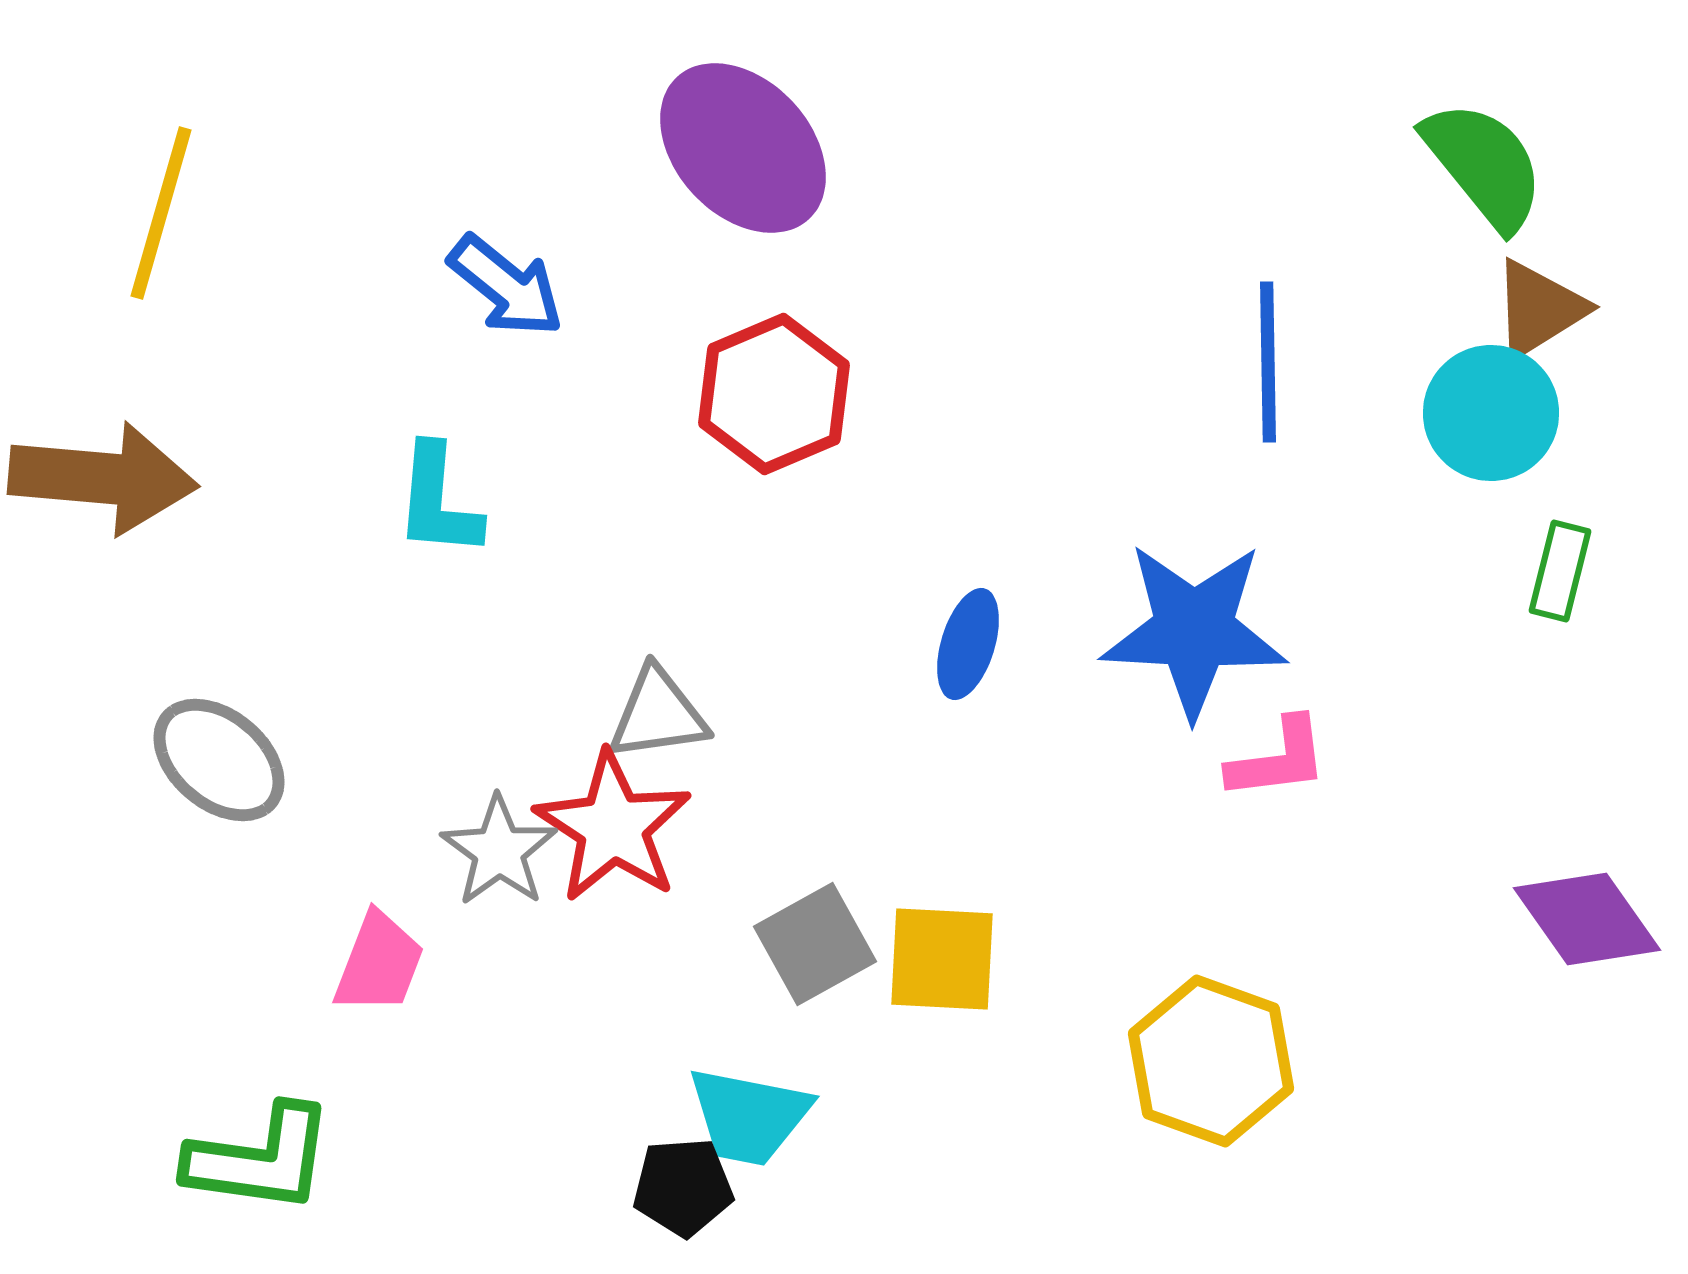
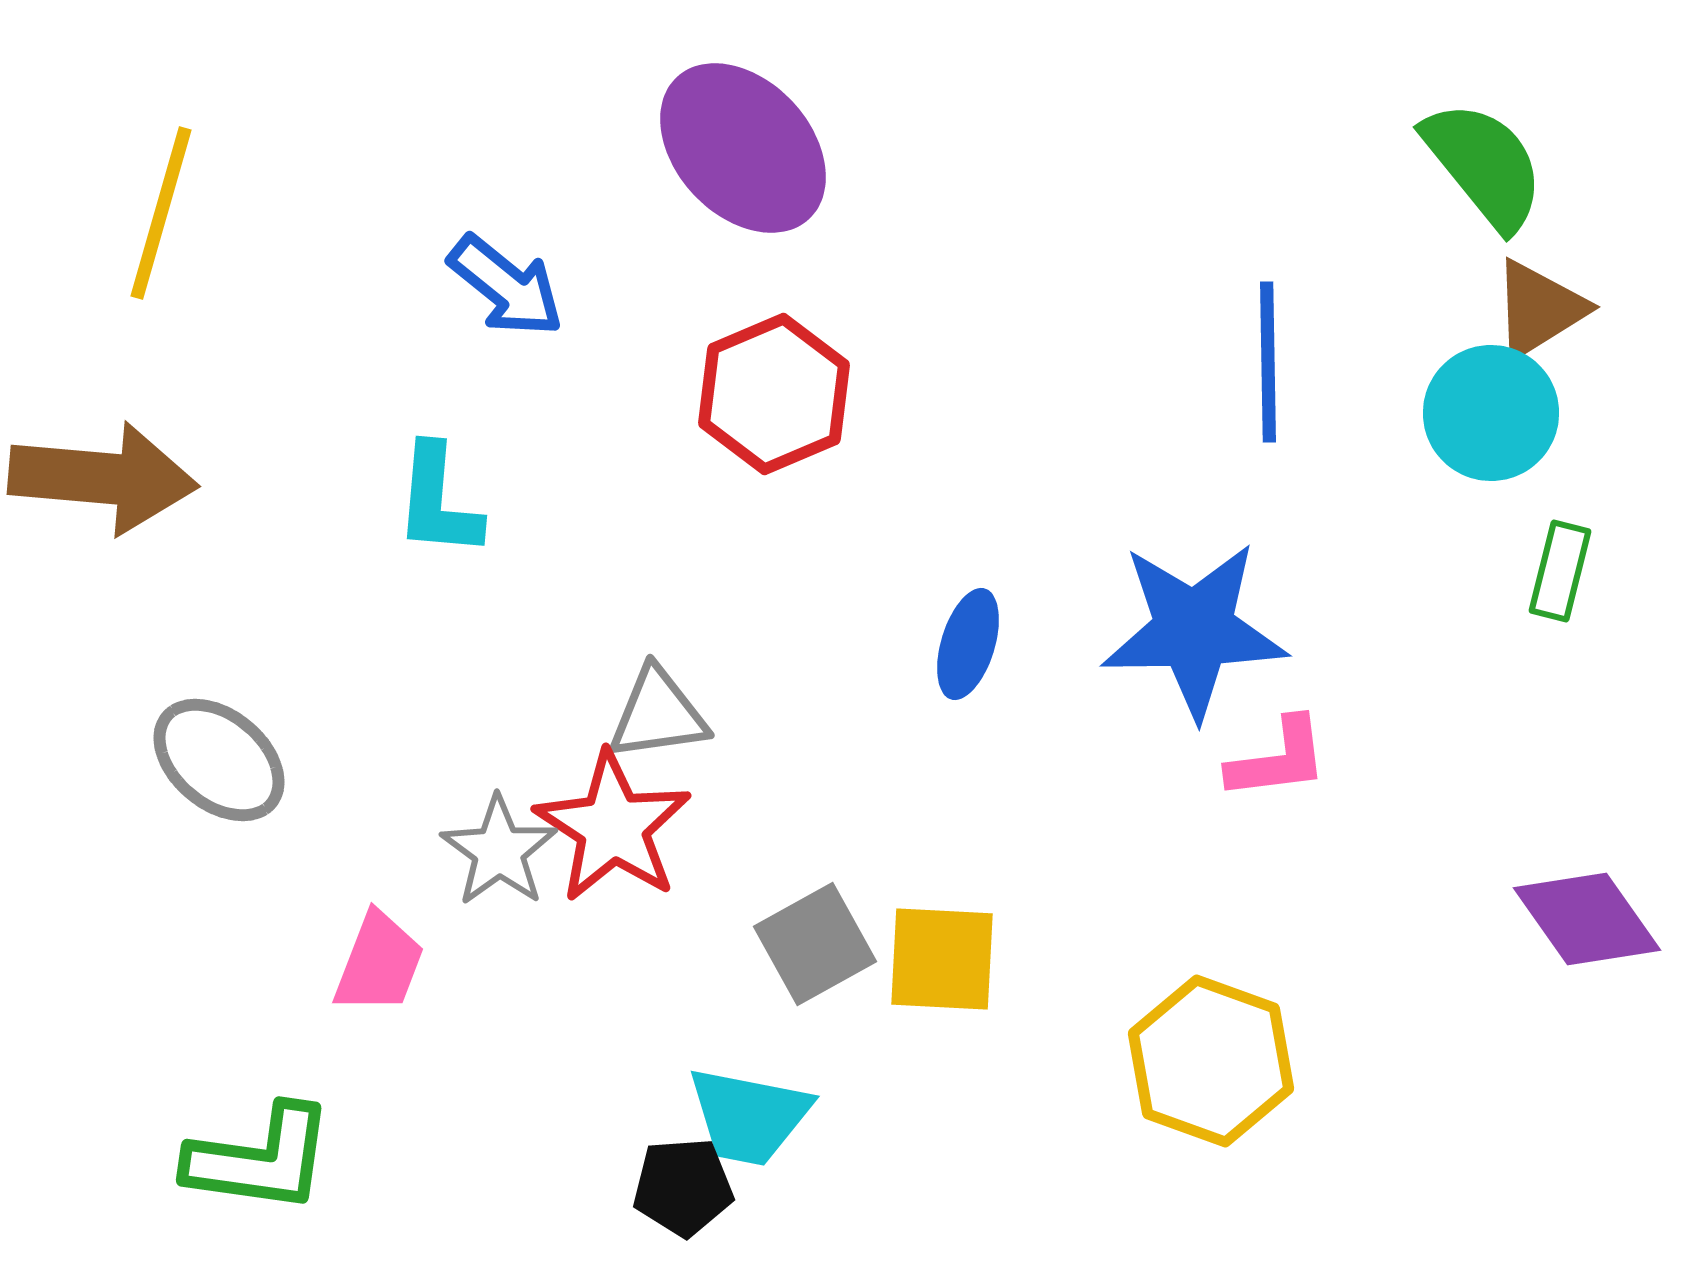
blue star: rotated 4 degrees counterclockwise
